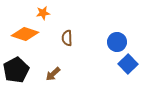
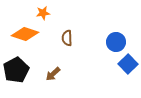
blue circle: moved 1 px left
